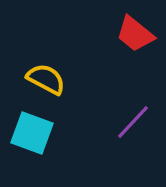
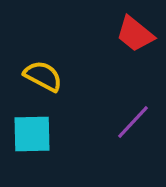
yellow semicircle: moved 3 px left, 3 px up
cyan square: moved 1 px down; rotated 21 degrees counterclockwise
